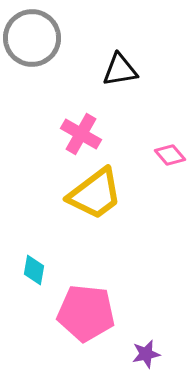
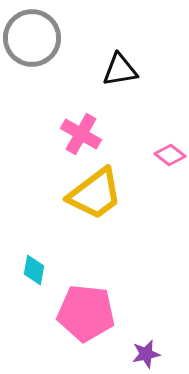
pink diamond: rotated 12 degrees counterclockwise
